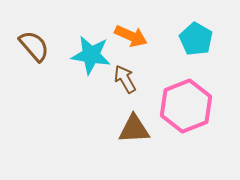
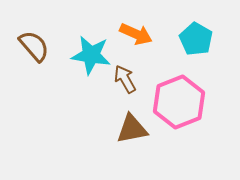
orange arrow: moved 5 px right, 2 px up
pink hexagon: moved 7 px left, 4 px up
brown triangle: moved 2 px left; rotated 8 degrees counterclockwise
